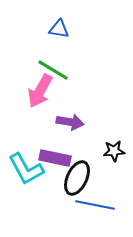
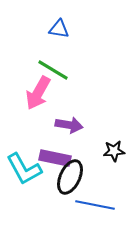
pink arrow: moved 2 px left, 2 px down
purple arrow: moved 1 px left, 3 px down
cyan L-shape: moved 2 px left
black ellipse: moved 7 px left, 1 px up
